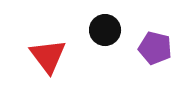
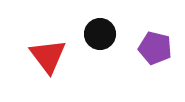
black circle: moved 5 px left, 4 px down
